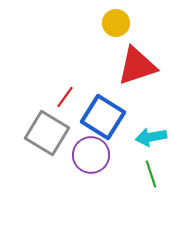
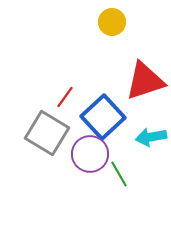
yellow circle: moved 4 px left, 1 px up
red triangle: moved 8 px right, 15 px down
blue square: rotated 15 degrees clockwise
purple circle: moved 1 px left, 1 px up
green line: moved 32 px left; rotated 12 degrees counterclockwise
